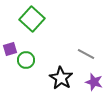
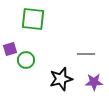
green square: moved 1 px right; rotated 35 degrees counterclockwise
gray line: rotated 30 degrees counterclockwise
black star: moved 1 px down; rotated 25 degrees clockwise
purple star: rotated 18 degrees counterclockwise
